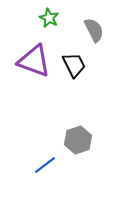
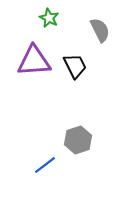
gray semicircle: moved 6 px right
purple triangle: rotated 24 degrees counterclockwise
black trapezoid: moved 1 px right, 1 px down
